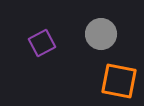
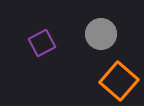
orange square: rotated 30 degrees clockwise
